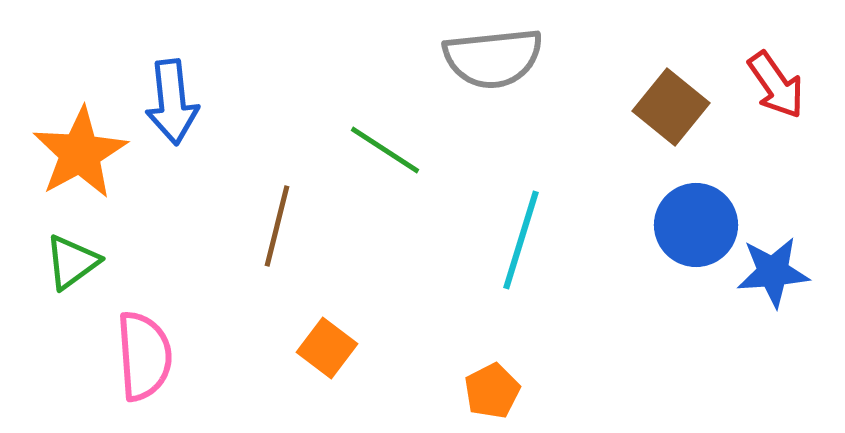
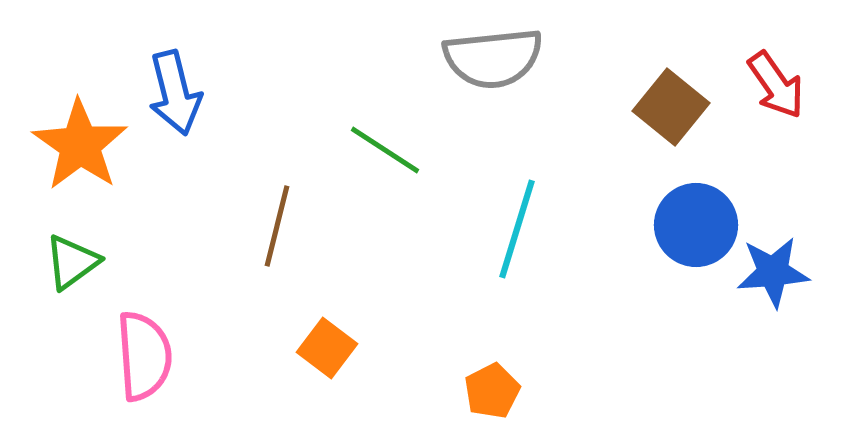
blue arrow: moved 3 px right, 9 px up; rotated 8 degrees counterclockwise
orange star: moved 8 px up; rotated 8 degrees counterclockwise
cyan line: moved 4 px left, 11 px up
